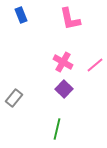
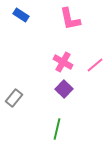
blue rectangle: rotated 35 degrees counterclockwise
